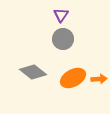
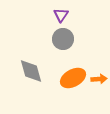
gray diamond: moved 2 px left, 1 px up; rotated 36 degrees clockwise
